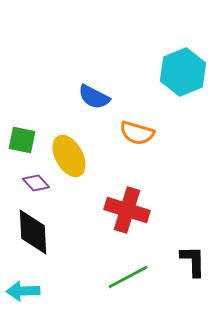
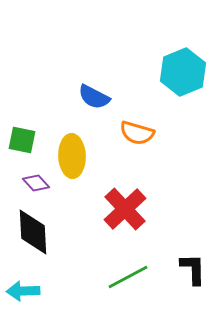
yellow ellipse: moved 3 px right; rotated 27 degrees clockwise
red cross: moved 2 px left, 1 px up; rotated 30 degrees clockwise
black L-shape: moved 8 px down
